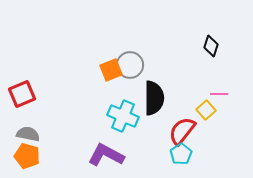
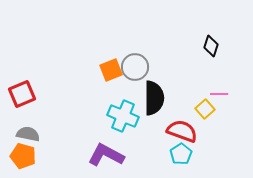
gray circle: moved 5 px right, 2 px down
yellow square: moved 1 px left, 1 px up
red semicircle: rotated 72 degrees clockwise
orange pentagon: moved 4 px left
